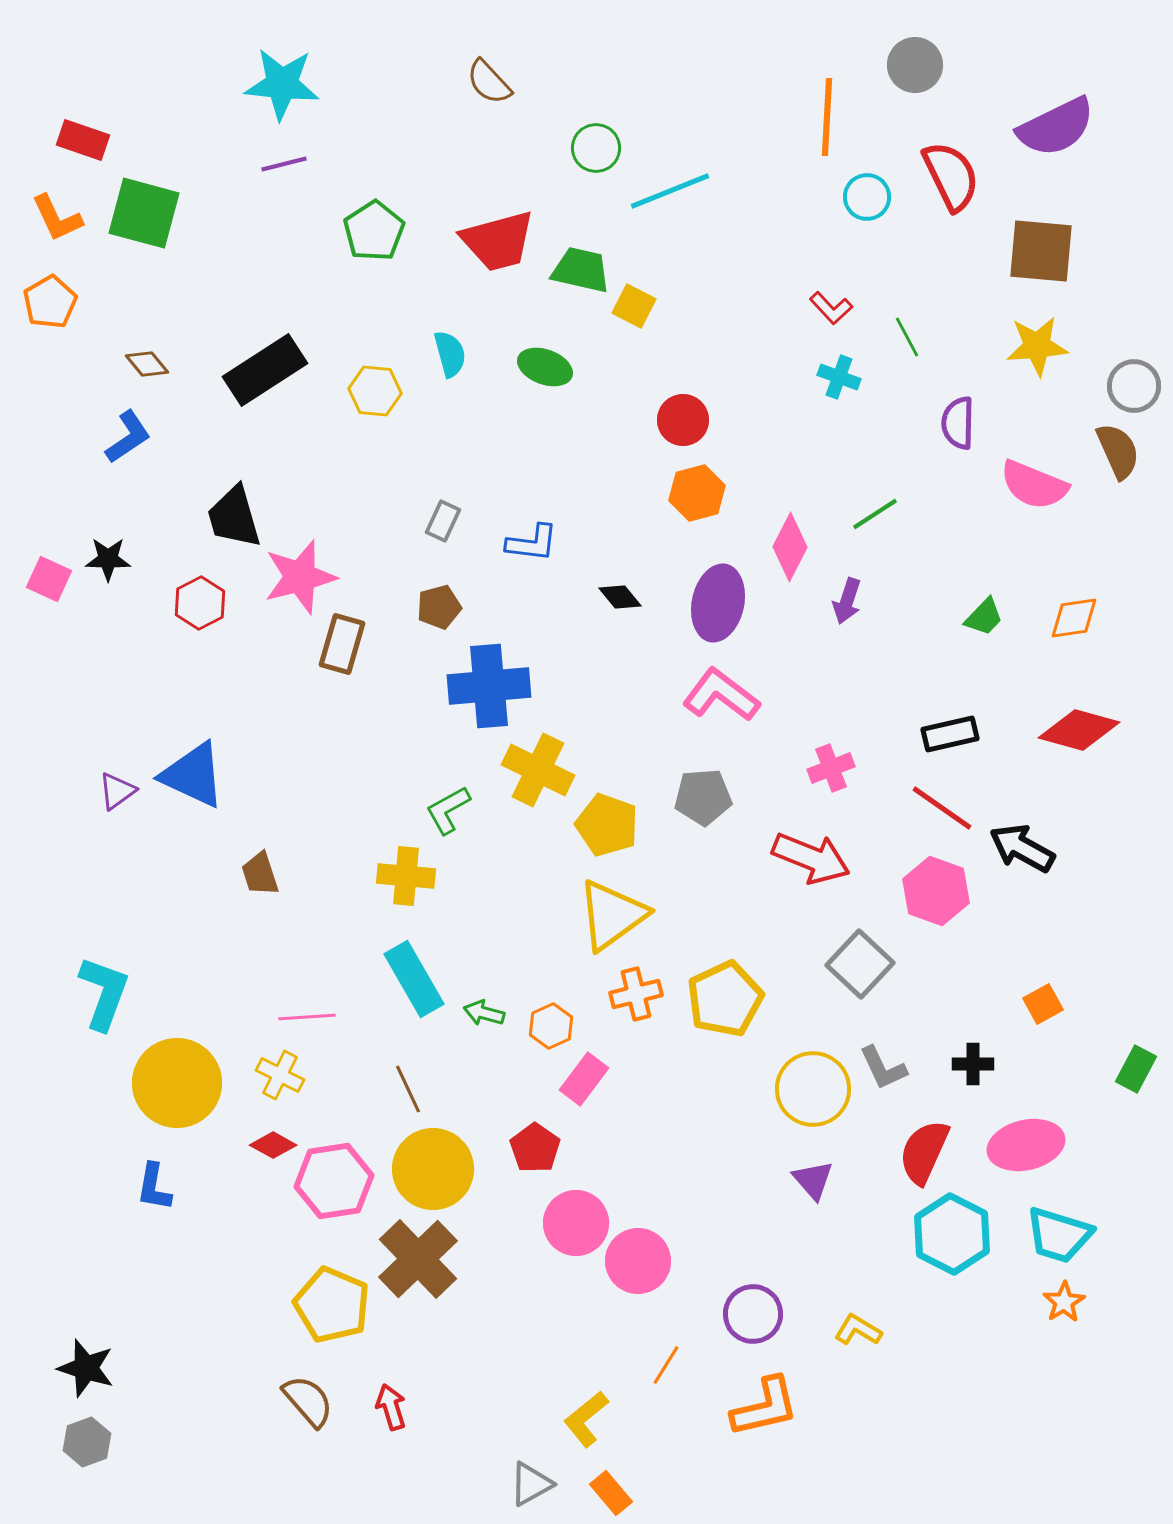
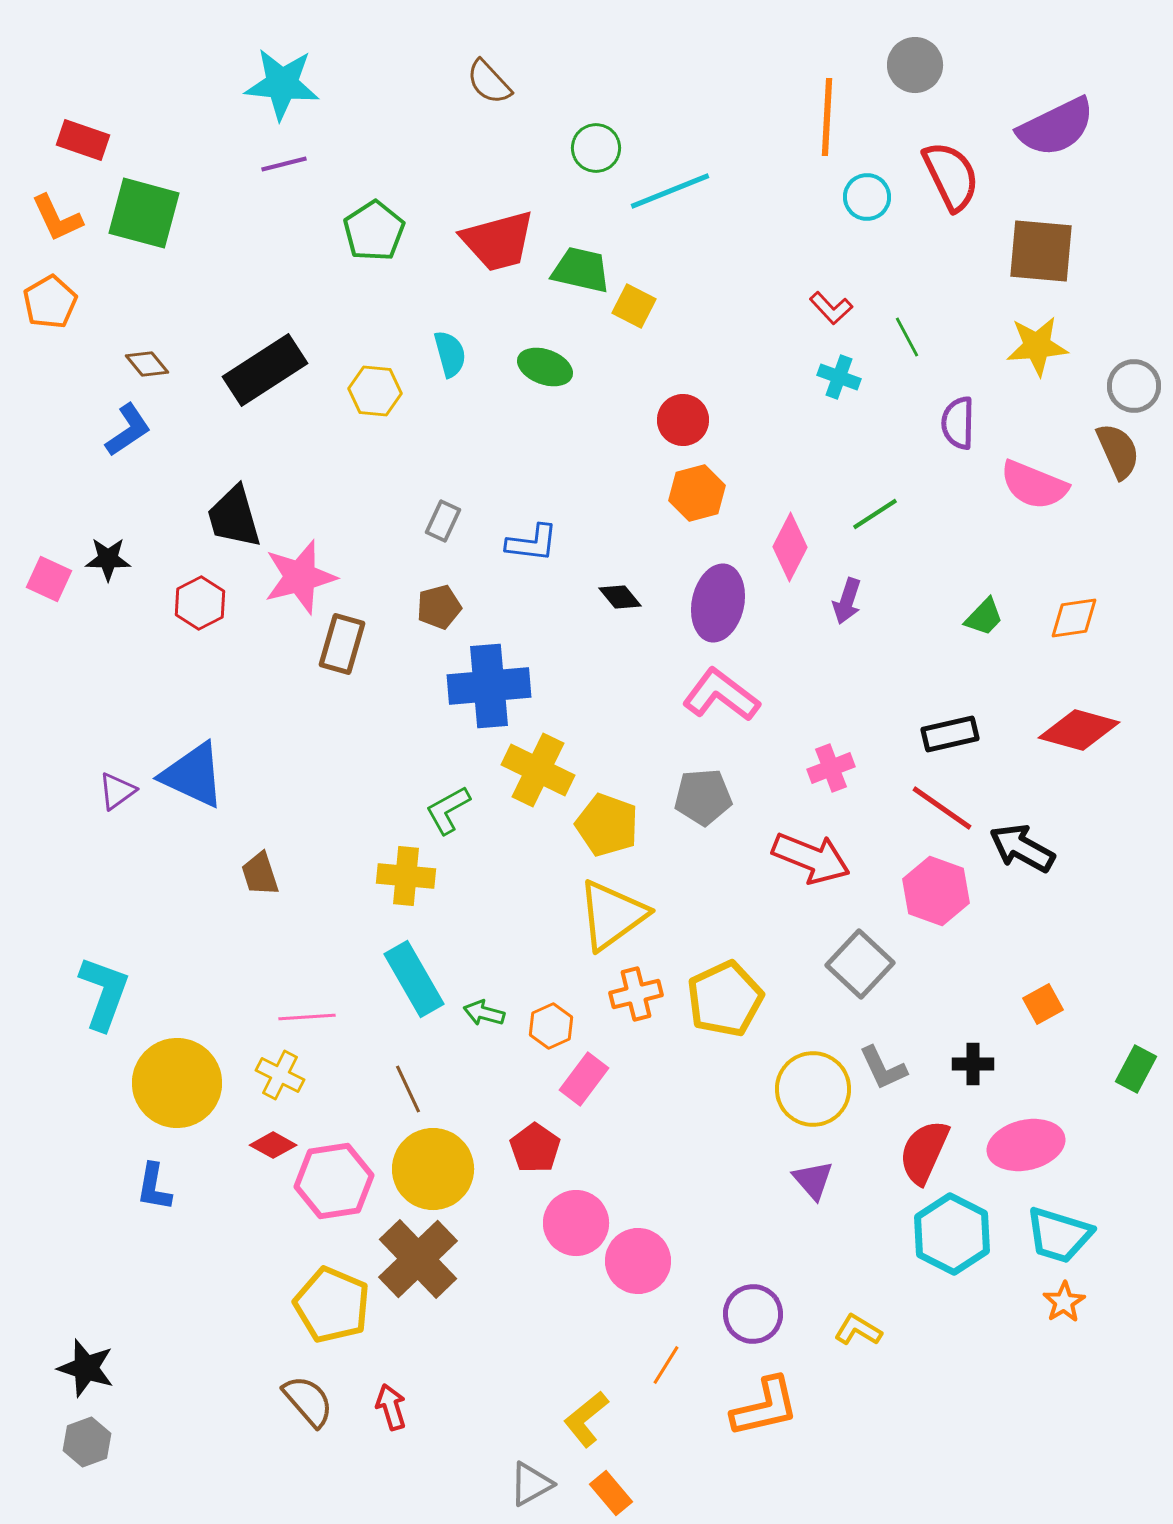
blue L-shape at (128, 437): moved 7 px up
